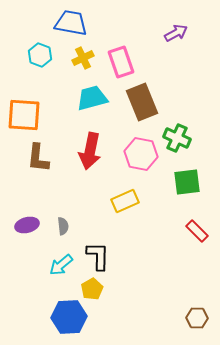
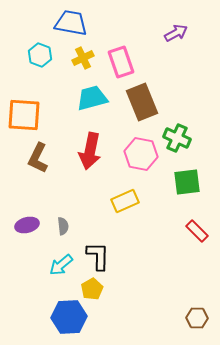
brown L-shape: rotated 20 degrees clockwise
